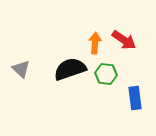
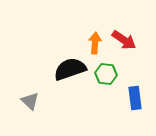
gray triangle: moved 9 px right, 32 px down
